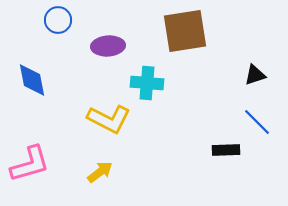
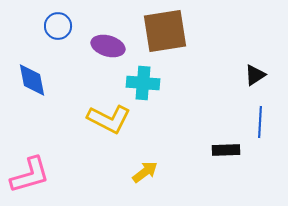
blue circle: moved 6 px down
brown square: moved 20 px left
purple ellipse: rotated 20 degrees clockwise
black triangle: rotated 15 degrees counterclockwise
cyan cross: moved 4 px left
blue line: moved 3 px right; rotated 48 degrees clockwise
pink L-shape: moved 11 px down
yellow arrow: moved 45 px right
